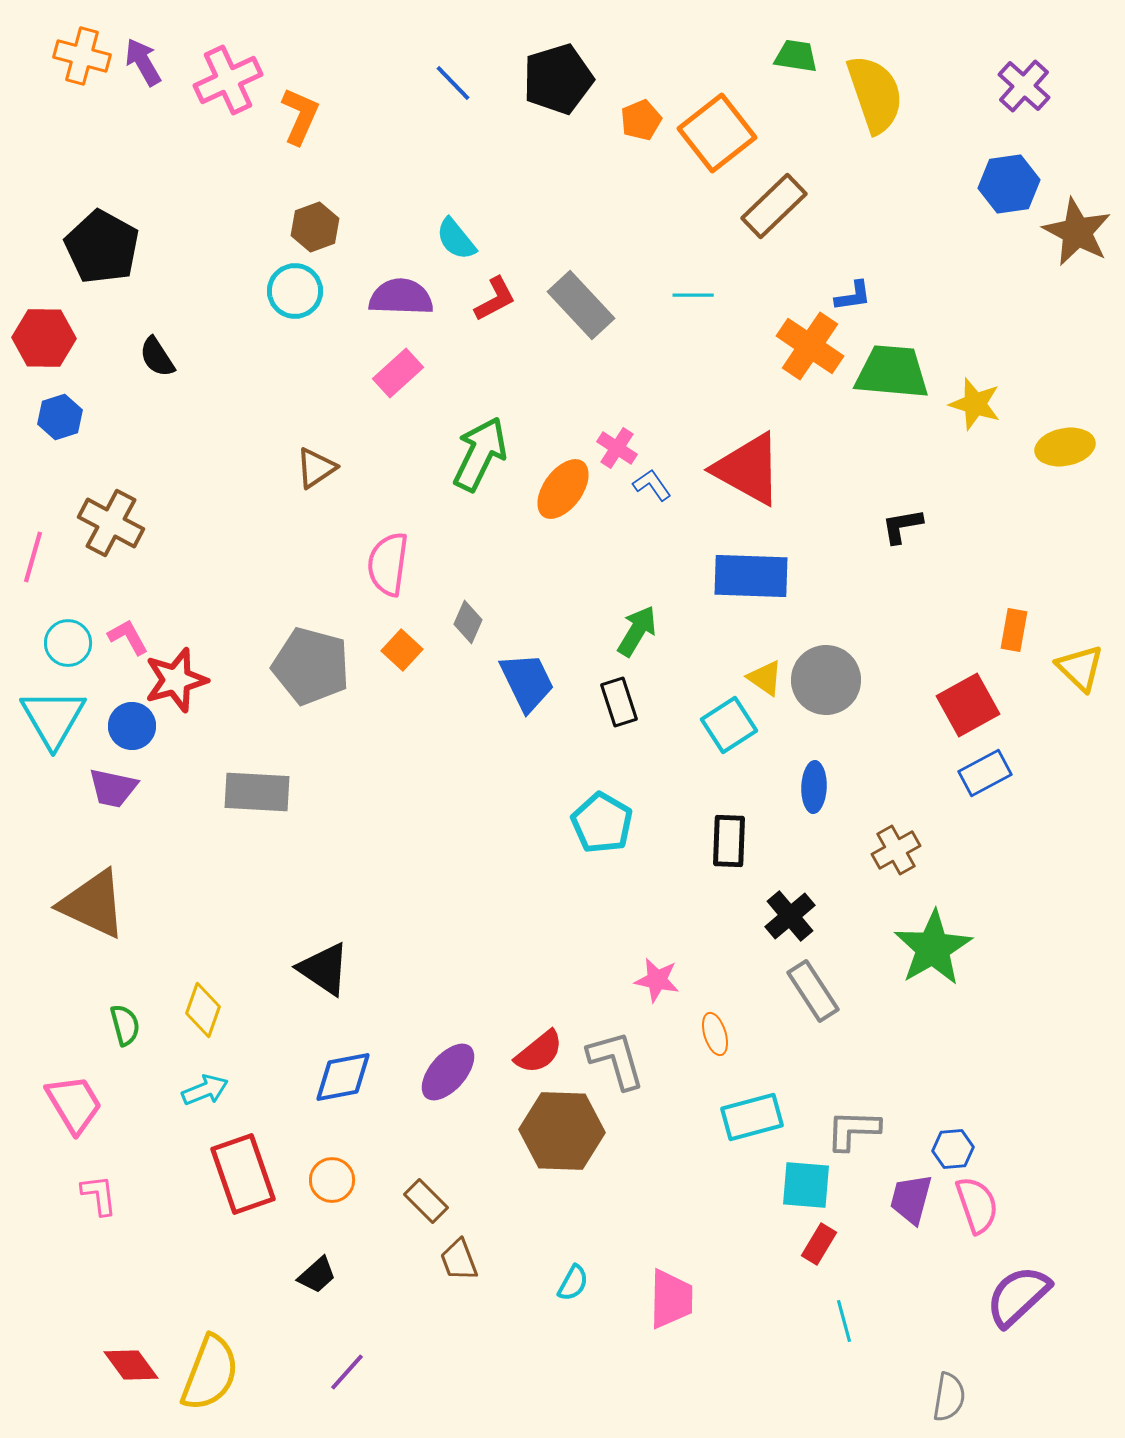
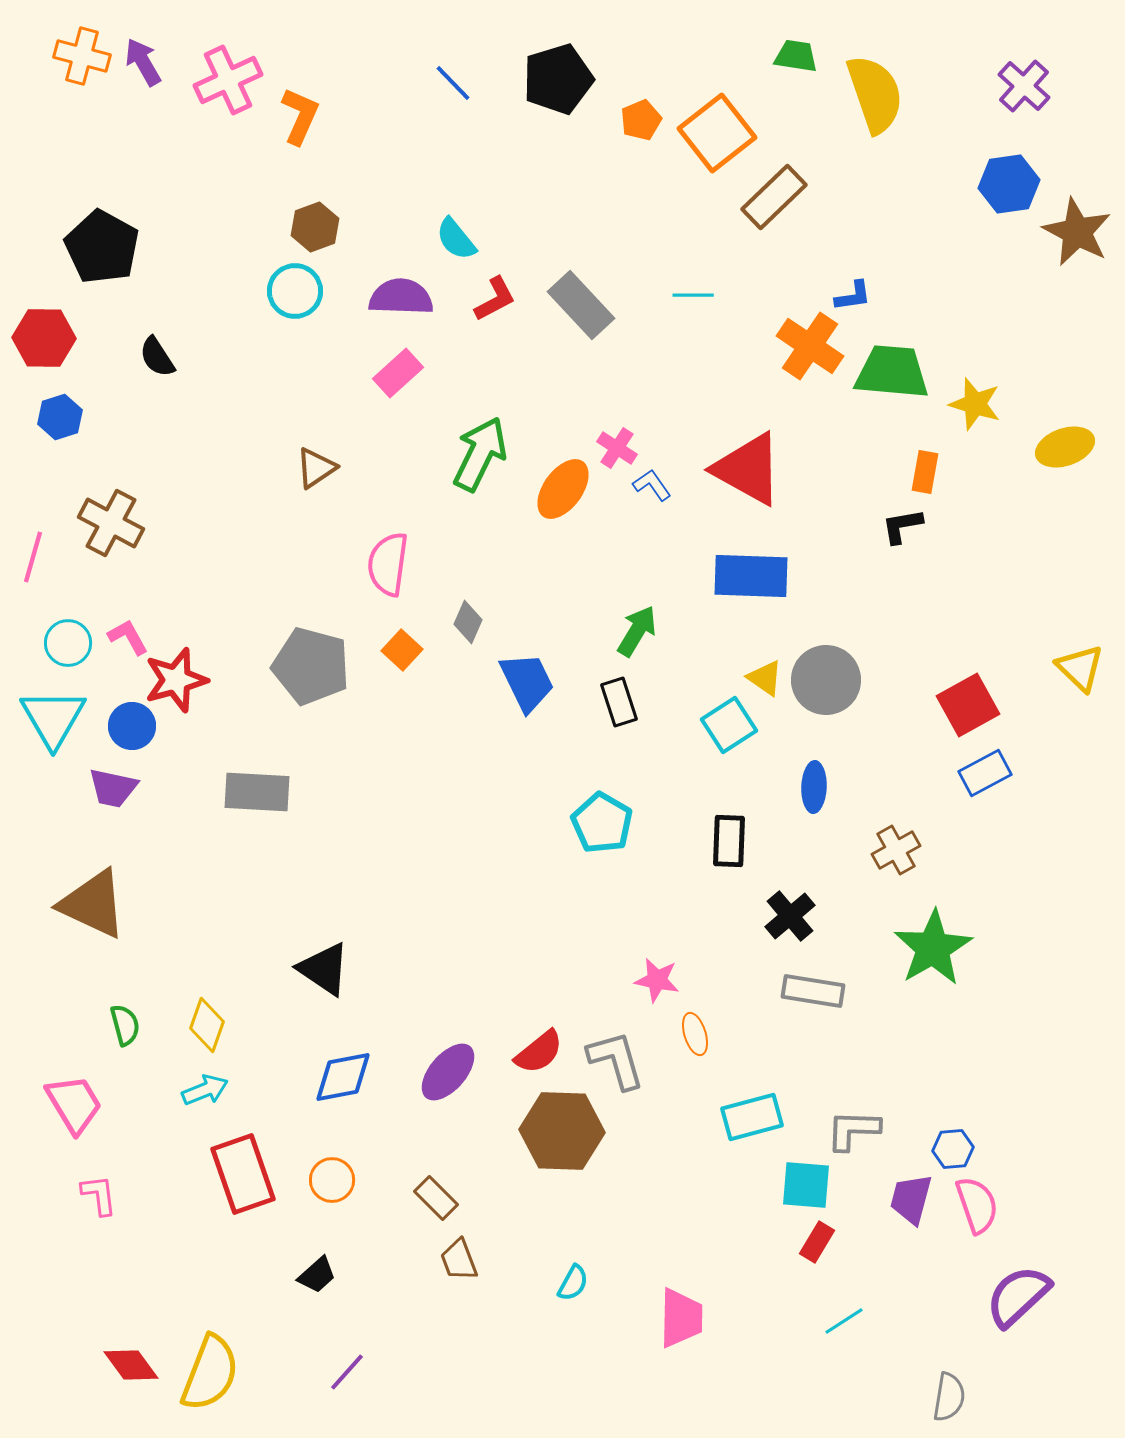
brown rectangle at (774, 206): moved 9 px up
yellow ellipse at (1065, 447): rotated 8 degrees counterclockwise
orange rectangle at (1014, 630): moved 89 px left, 158 px up
gray rectangle at (813, 991): rotated 48 degrees counterclockwise
yellow diamond at (203, 1010): moved 4 px right, 15 px down
orange ellipse at (715, 1034): moved 20 px left
brown rectangle at (426, 1201): moved 10 px right, 3 px up
red rectangle at (819, 1244): moved 2 px left, 2 px up
pink trapezoid at (671, 1299): moved 10 px right, 19 px down
cyan line at (844, 1321): rotated 72 degrees clockwise
